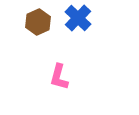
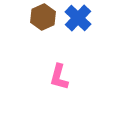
brown hexagon: moved 5 px right, 5 px up
